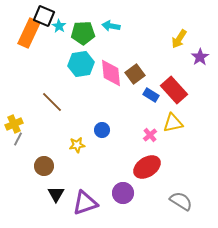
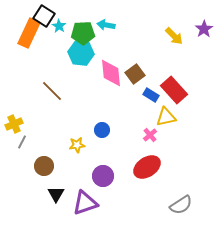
black square: rotated 10 degrees clockwise
cyan arrow: moved 5 px left, 1 px up
yellow arrow: moved 5 px left, 3 px up; rotated 78 degrees counterclockwise
purple star: moved 4 px right, 28 px up
cyan hexagon: moved 11 px up; rotated 15 degrees clockwise
brown line: moved 11 px up
yellow triangle: moved 7 px left, 6 px up
gray line: moved 4 px right, 3 px down
purple circle: moved 20 px left, 17 px up
gray semicircle: moved 4 px down; rotated 115 degrees clockwise
